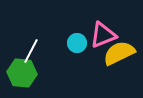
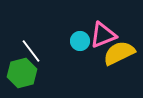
cyan circle: moved 3 px right, 2 px up
white line: rotated 65 degrees counterclockwise
green hexagon: rotated 20 degrees counterclockwise
